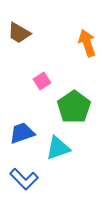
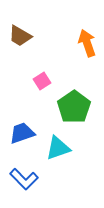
brown trapezoid: moved 1 px right, 3 px down
